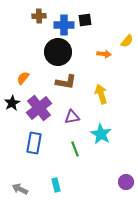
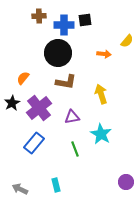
black circle: moved 1 px down
blue rectangle: rotated 30 degrees clockwise
